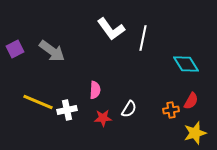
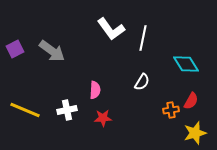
yellow line: moved 13 px left, 8 px down
white semicircle: moved 13 px right, 27 px up
